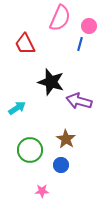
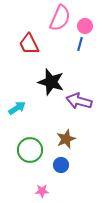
pink circle: moved 4 px left
red trapezoid: moved 4 px right
brown star: rotated 18 degrees clockwise
